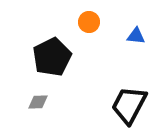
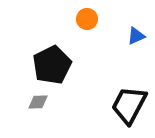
orange circle: moved 2 px left, 3 px up
blue triangle: rotated 30 degrees counterclockwise
black pentagon: moved 8 px down
